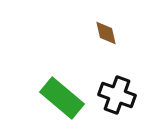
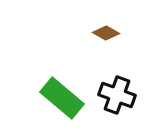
brown diamond: rotated 48 degrees counterclockwise
